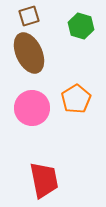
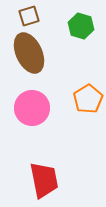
orange pentagon: moved 12 px right
